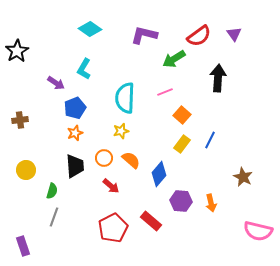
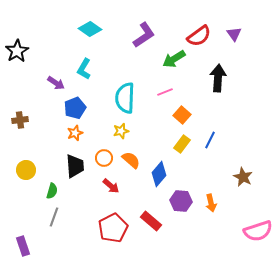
purple L-shape: rotated 132 degrees clockwise
pink semicircle: rotated 32 degrees counterclockwise
